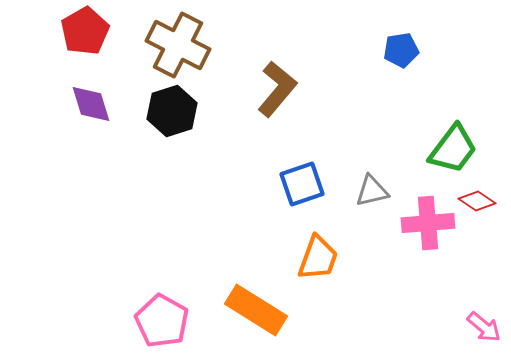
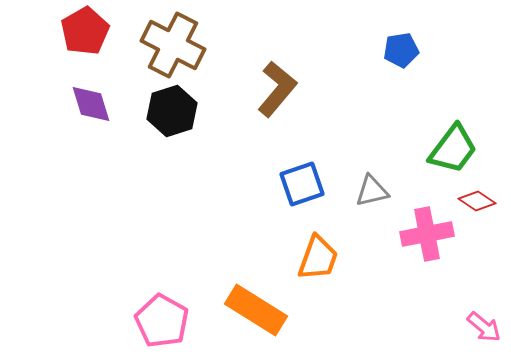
brown cross: moved 5 px left
pink cross: moved 1 px left, 11 px down; rotated 6 degrees counterclockwise
